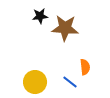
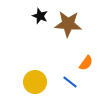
black star: rotated 28 degrees clockwise
brown star: moved 3 px right, 4 px up
orange semicircle: moved 1 px right, 4 px up; rotated 42 degrees clockwise
